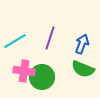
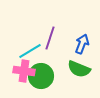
cyan line: moved 15 px right, 10 px down
green semicircle: moved 4 px left
green circle: moved 1 px left, 1 px up
